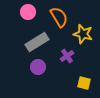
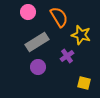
yellow star: moved 2 px left, 1 px down
